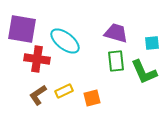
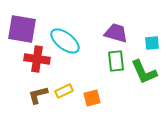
brown L-shape: rotated 20 degrees clockwise
